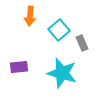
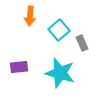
cyan star: moved 2 px left
